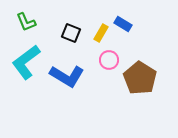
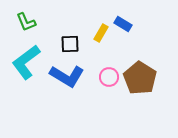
black square: moved 1 px left, 11 px down; rotated 24 degrees counterclockwise
pink circle: moved 17 px down
